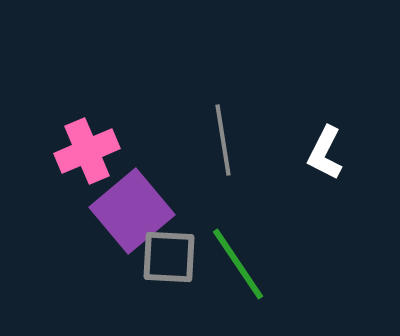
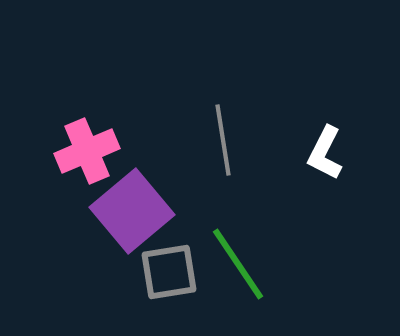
gray square: moved 15 px down; rotated 12 degrees counterclockwise
